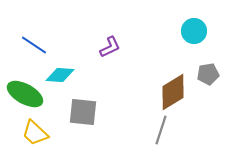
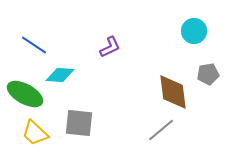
brown diamond: rotated 66 degrees counterclockwise
gray square: moved 4 px left, 11 px down
gray line: rotated 32 degrees clockwise
